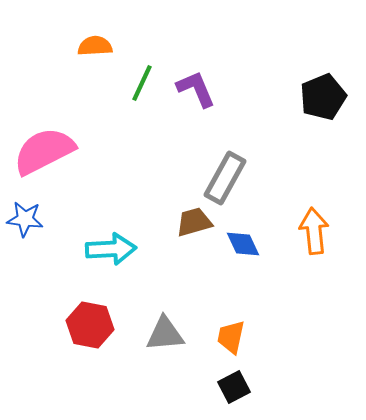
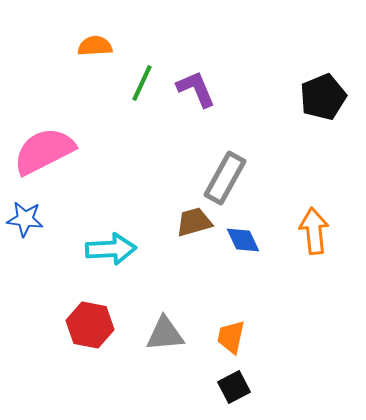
blue diamond: moved 4 px up
